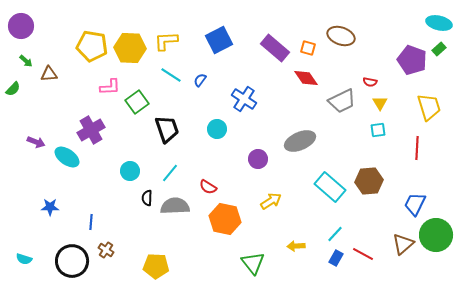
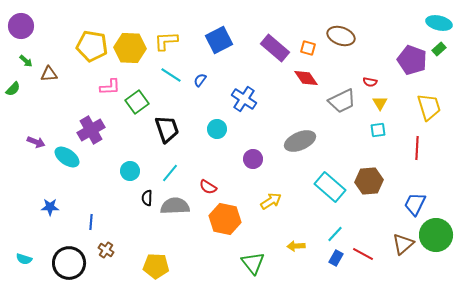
purple circle at (258, 159): moved 5 px left
black circle at (72, 261): moved 3 px left, 2 px down
